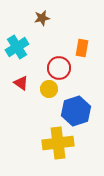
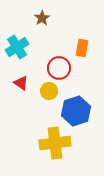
brown star: rotated 21 degrees counterclockwise
yellow circle: moved 2 px down
yellow cross: moved 3 px left
